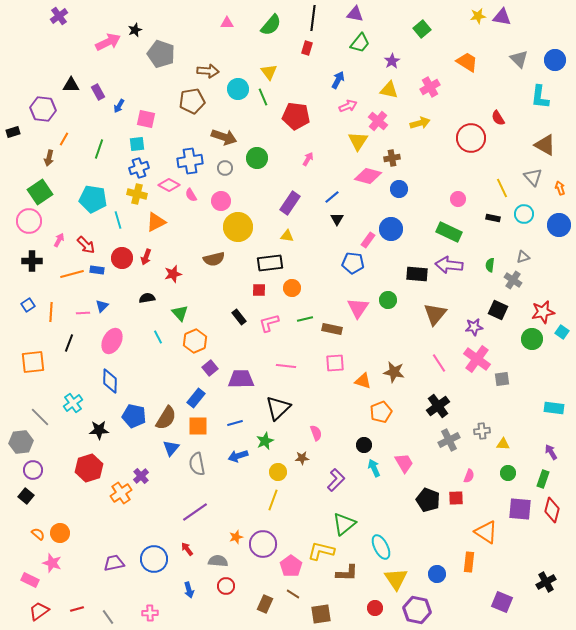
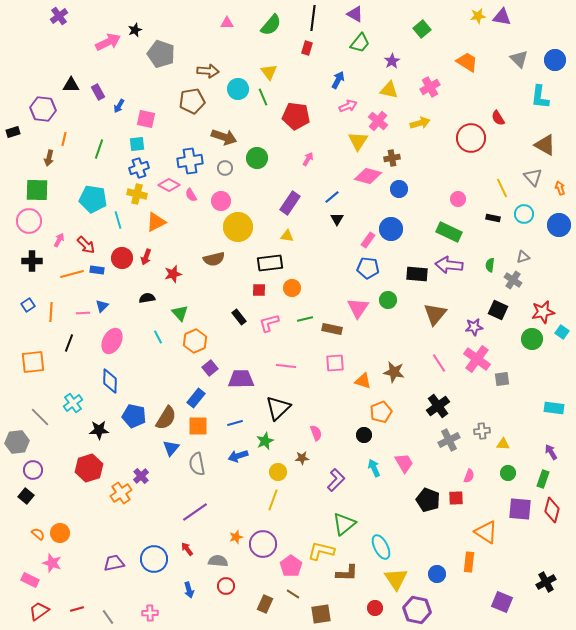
purple triangle at (355, 14): rotated 18 degrees clockwise
orange line at (64, 139): rotated 16 degrees counterclockwise
green square at (40, 192): moved 3 px left, 2 px up; rotated 35 degrees clockwise
blue pentagon at (353, 263): moved 15 px right, 5 px down
gray hexagon at (21, 442): moved 4 px left
black circle at (364, 445): moved 10 px up
